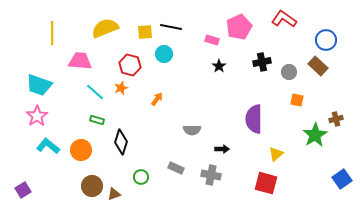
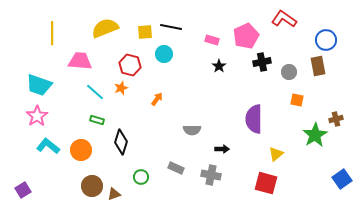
pink pentagon: moved 7 px right, 9 px down
brown rectangle: rotated 36 degrees clockwise
